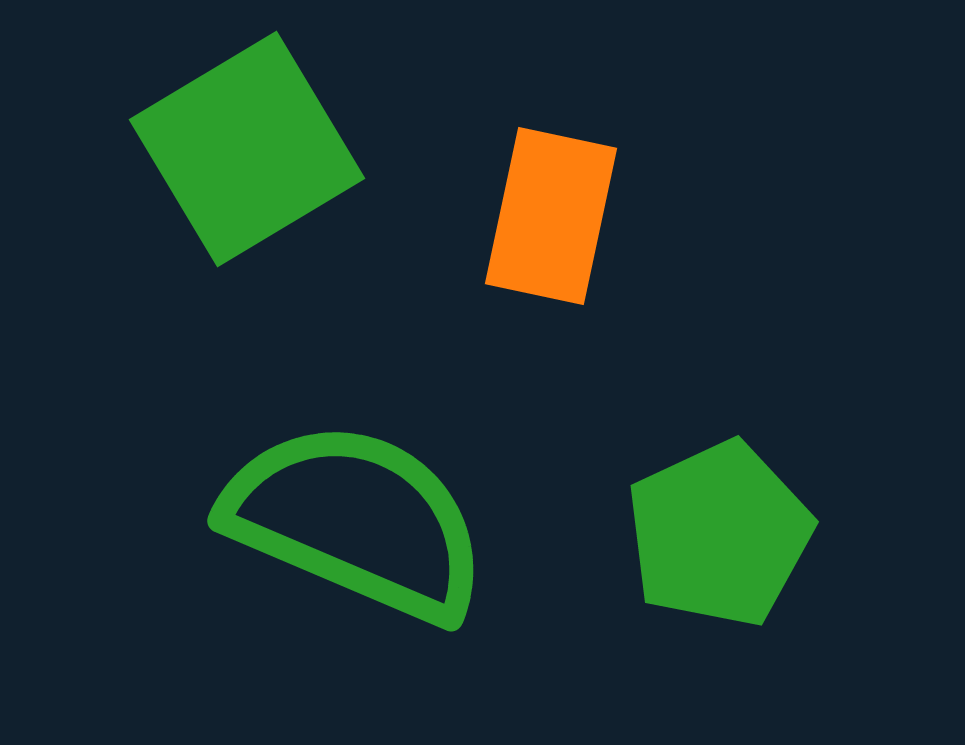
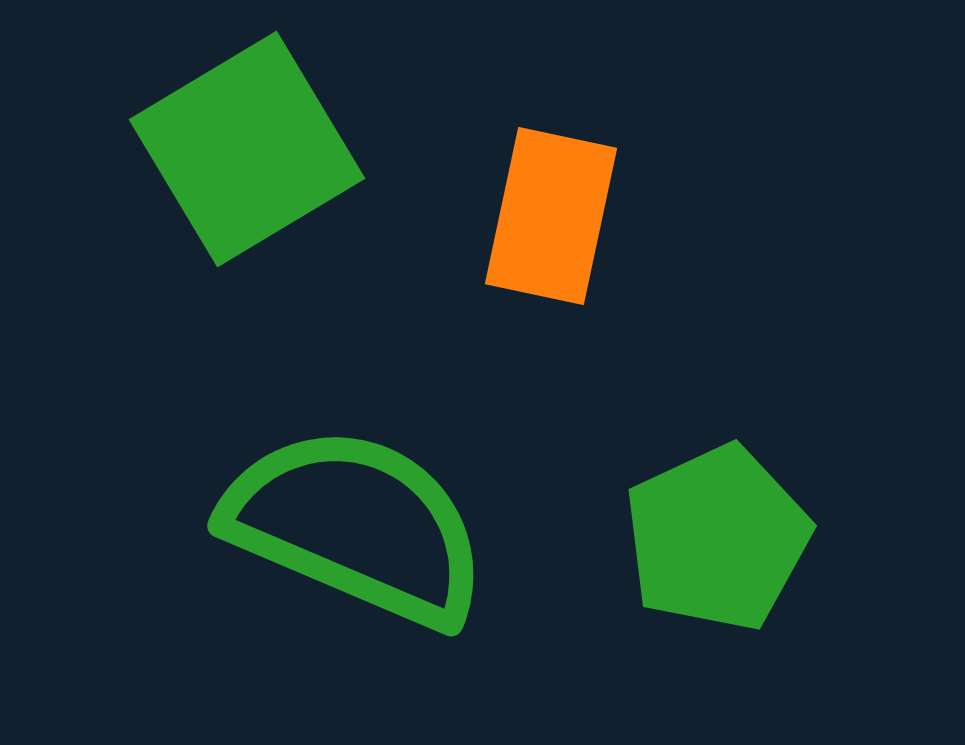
green semicircle: moved 5 px down
green pentagon: moved 2 px left, 4 px down
